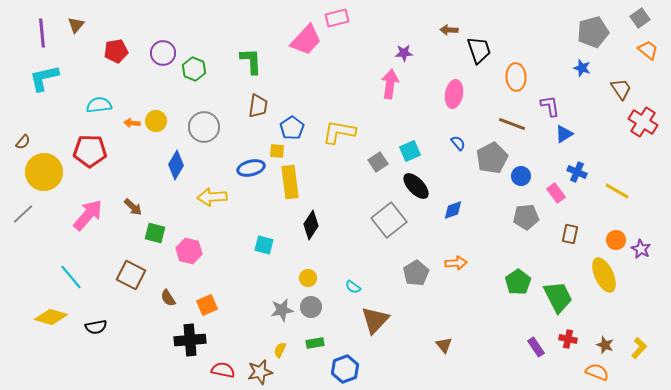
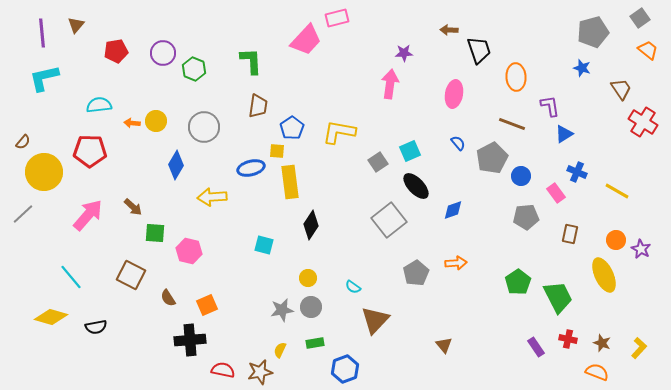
green square at (155, 233): rotated 10 degrees counterclockwise
brown star at (605, 345): moved 3 px left, 2 px up
